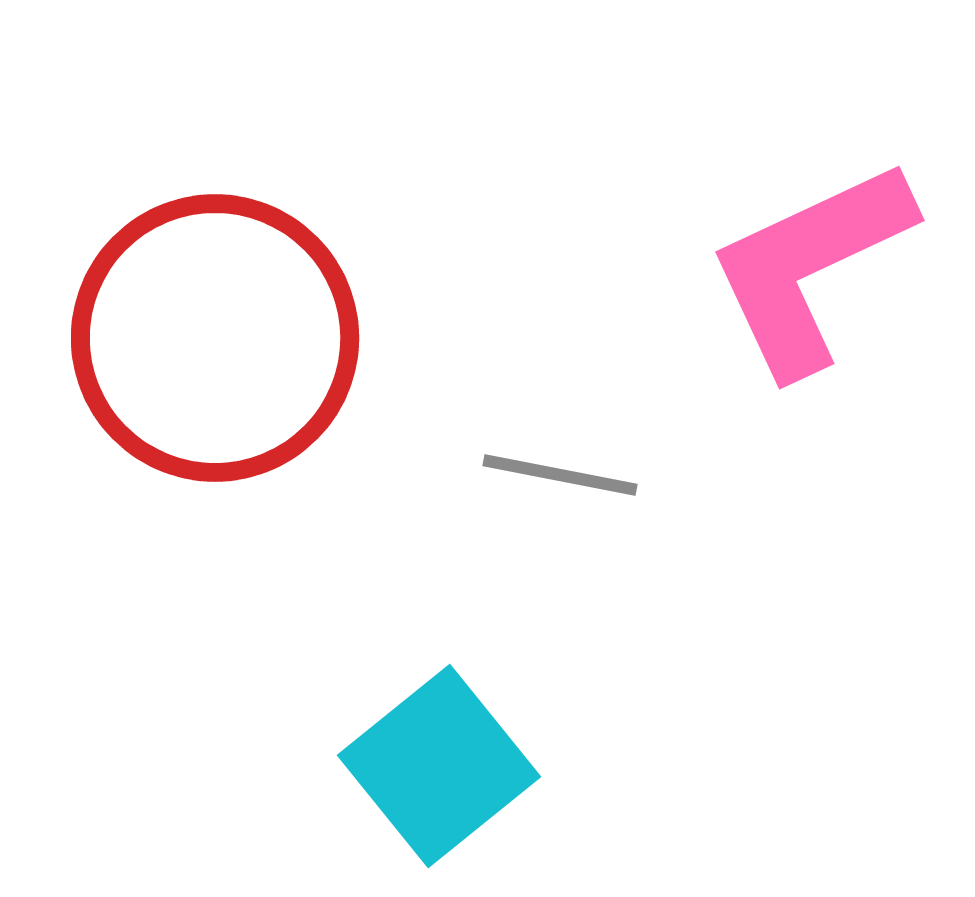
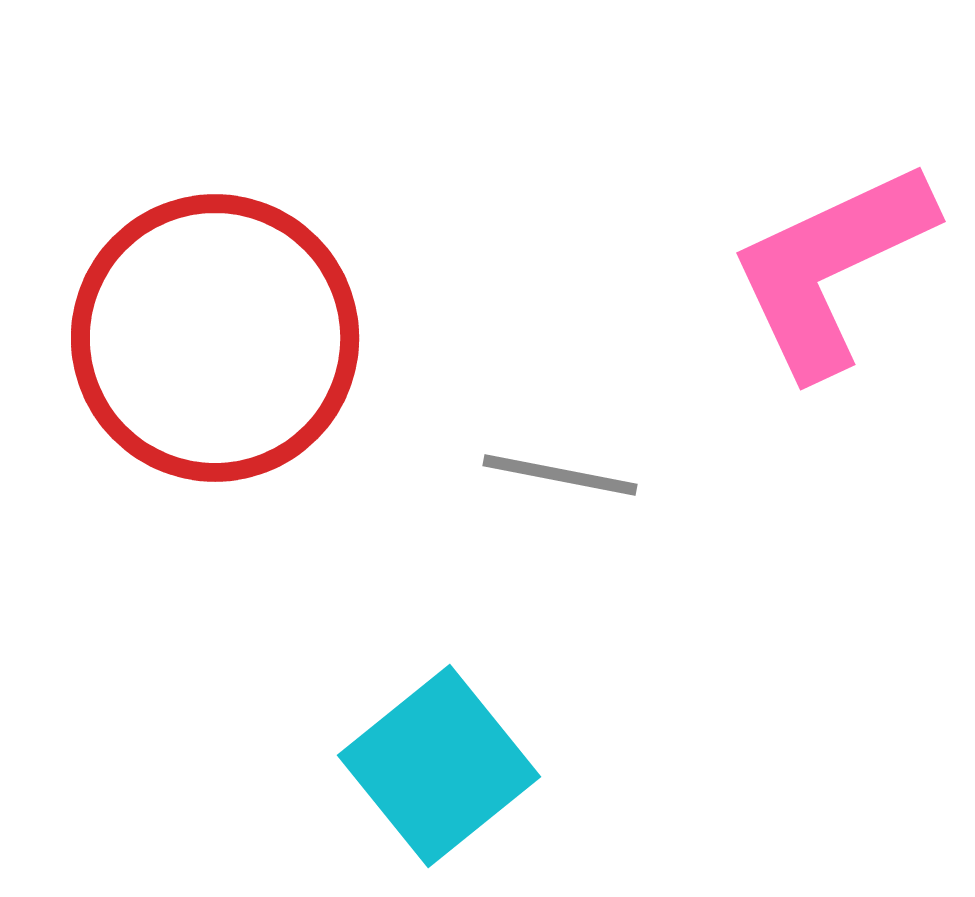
pink L-shape: moved 21 px right, 1 px down
